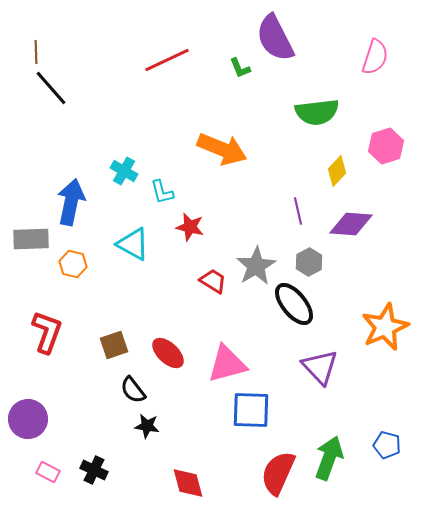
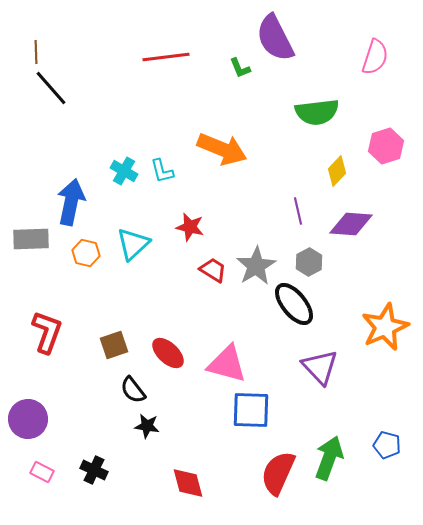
red line: moved 1 px left, 3 px up; rotated 18 degrees clockwise
cyan L-shape: moved 21 px up
cyan triangle: rotated 48 degrees clockwise
orange hexagon: moved 13 px right, 11 px up
red trapezoid: moved 11 px up
pink triangle: rotated 30 degrees clockwise
pink rectangle: moved 6 px left
